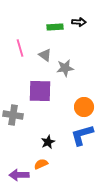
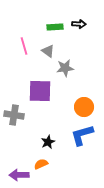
black arrow: moved 2 px down
pink line: moved 4 px right, 2 px up
gray triangle: moved 3 px right, 4 px up
gray cross: moved 1 px right
